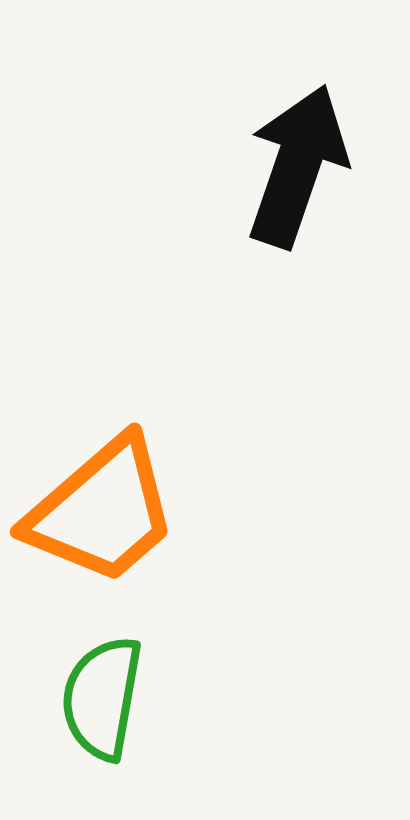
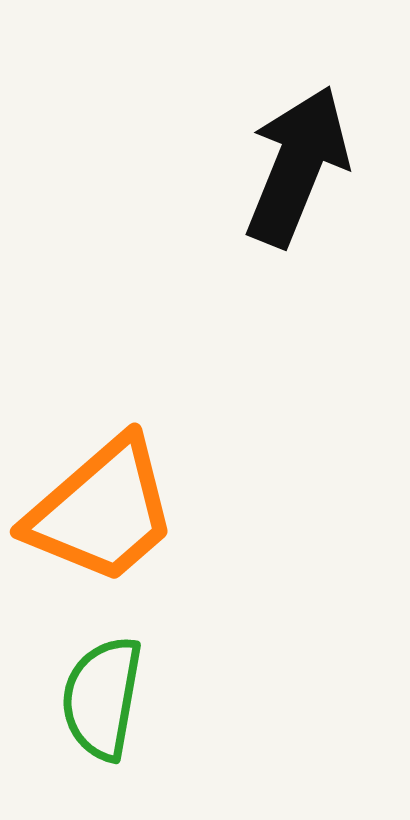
black arrow: rotated 3 degrees clockwise
